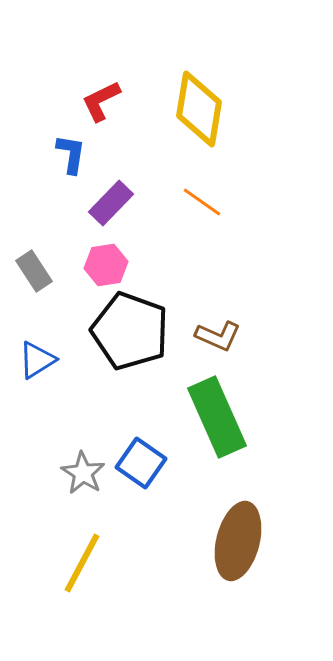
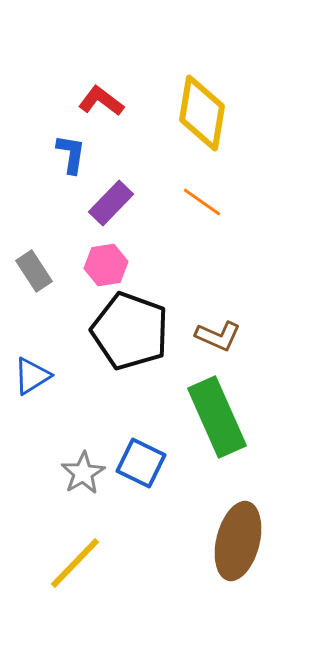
red L-shape: rotated 63 degrees clockwise
yellow diamond: moved 3 px right, 4 px down
blue triangle: moved 5 px left, 16 px down
blue square: rotated 9 degrees counterclockwise
gray star: rotated 9 degrees clockwise
yellow line: moved 7 px left; rotated 16 degrees clockwise
